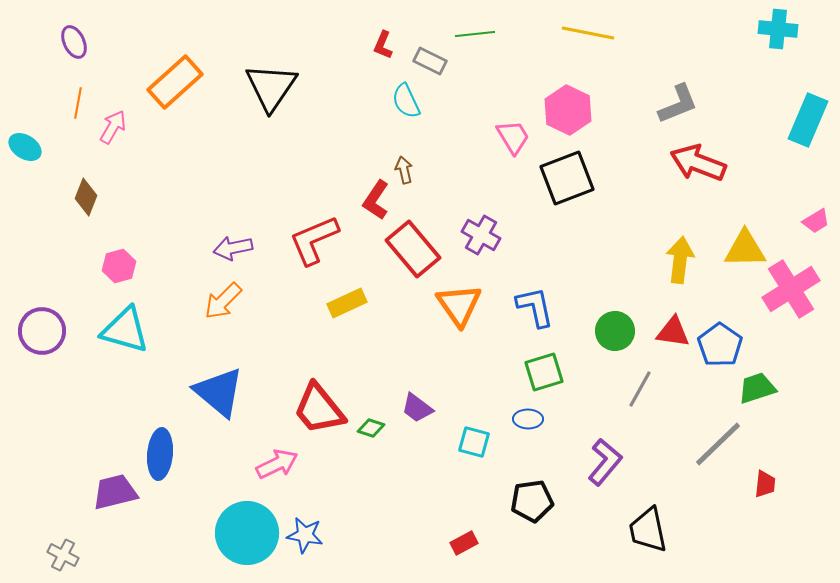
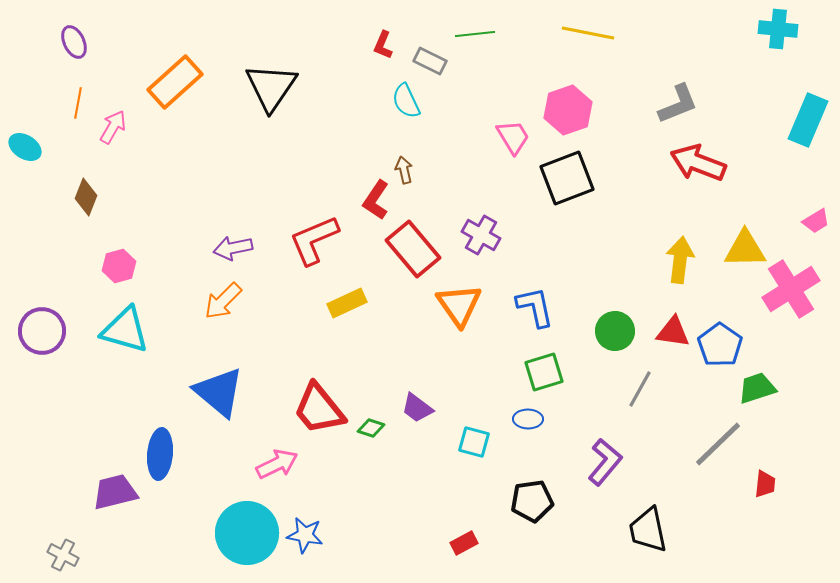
pink hexagon at (568, 110): rotated 15 degrees clockwise
